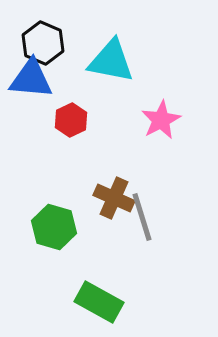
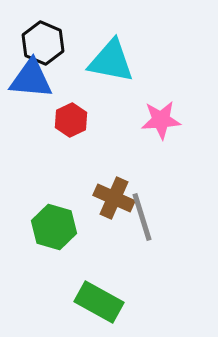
pink star: rotated 24 degrees clockwise
